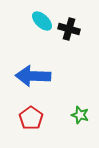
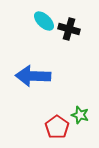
cyan ellipse: moved 2 px right
red pentagon: moved 26 px right, 9 px down
